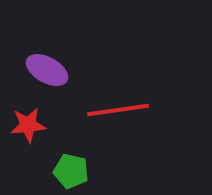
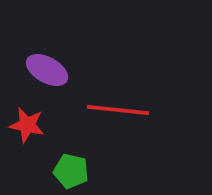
red line: rotated 14 degrees clockwise
red star: moved 1 px left; rotated 18 degrees clockwise
